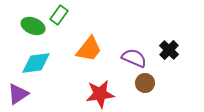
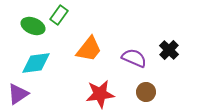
brown circle: moved 1 px right, 9 px down
